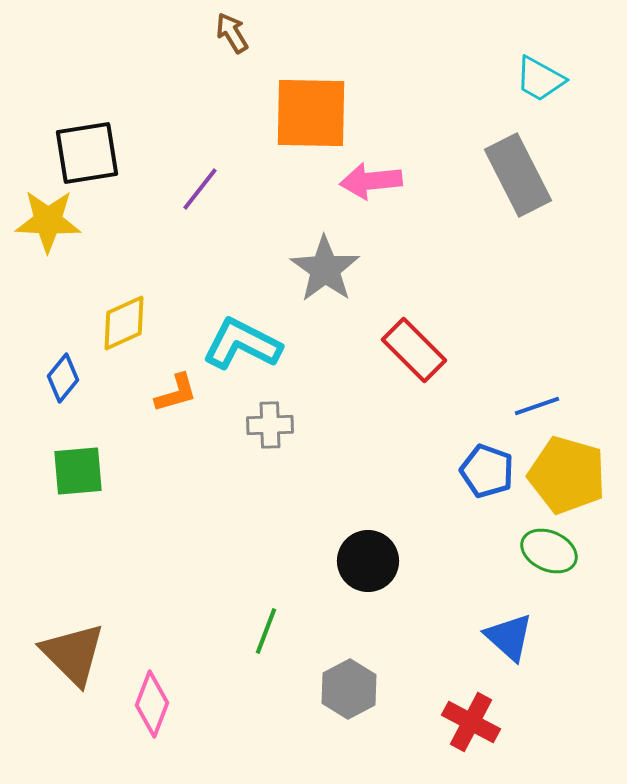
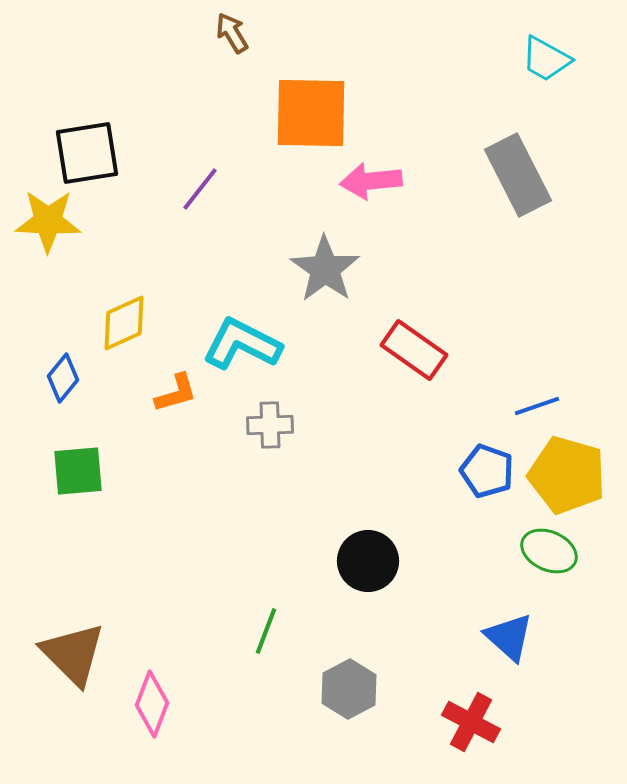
cyan trapezoid: moved 6 px right, 20 px up
red rectangle: rotated 10 degrees counterclockwise
